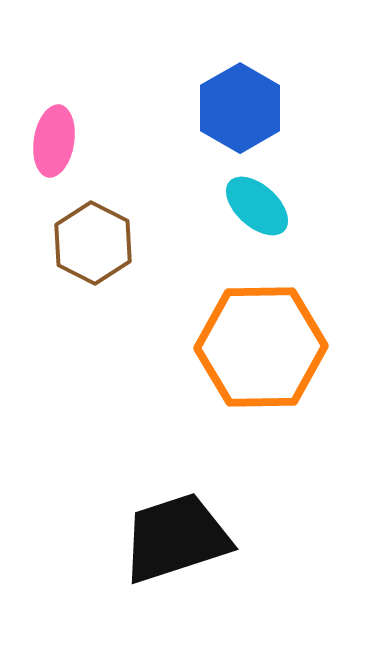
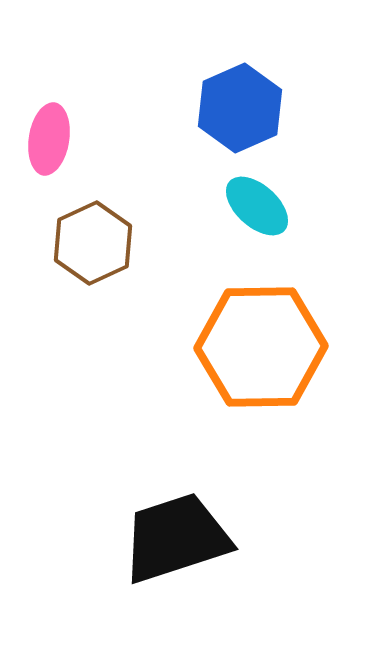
blue hexagon: rotated 6 degrees clockwise
pink ellipse: moved 5 px left, 2 px up
brown hexagon: rotated 8 degrees clockwise
